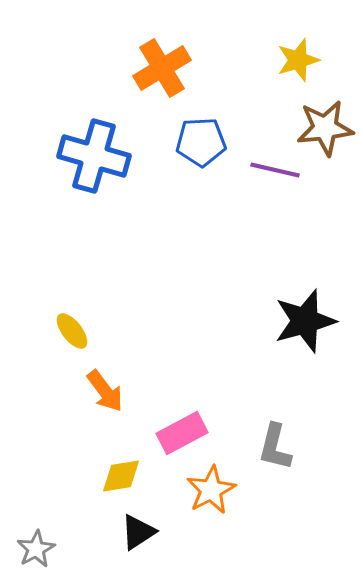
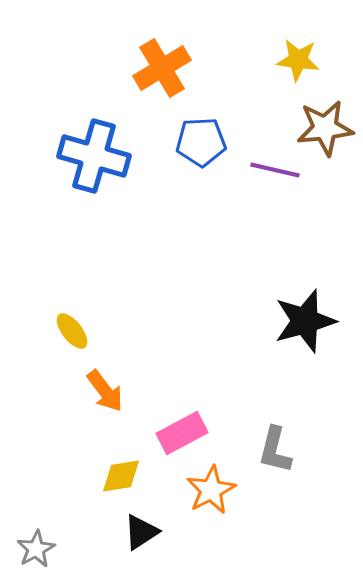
yellow star: rotated 24 degrees clockwise
gray L-shape: moved 3 px down
black triangle: moved 3 px right
